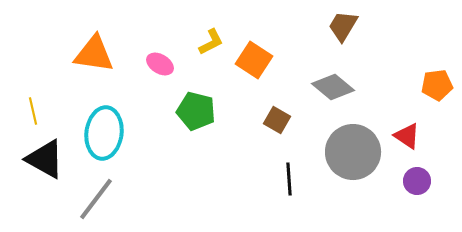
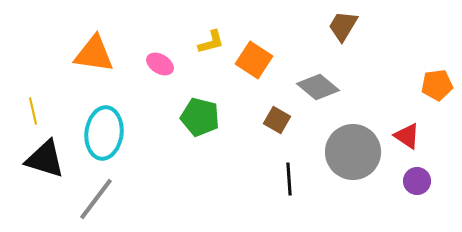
yellow L-shape: rotated 12 degrees clockwise
gray diamond: moved 15 px left
green pentagon: moved 4 px right, 6 px down
black triangle: rotated 12 degrees counterclockwise
